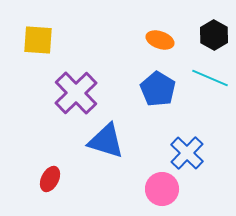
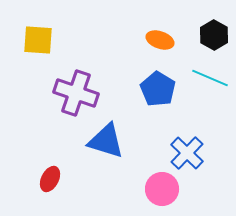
purple cross: rotated 27 degrees counterclockwise
